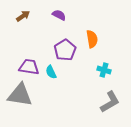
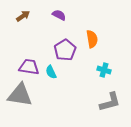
gray L-shape: rotated 15 degrees clockwise
